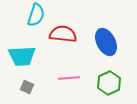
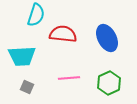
blue ellipse: moved 1 px right, 4 px up
